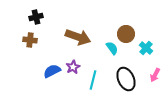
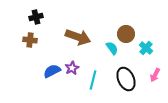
purple star: moved 1 px left, 1 px down
